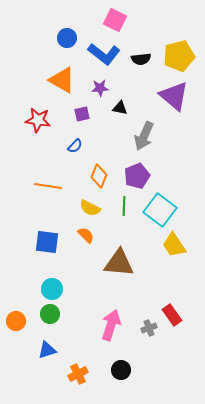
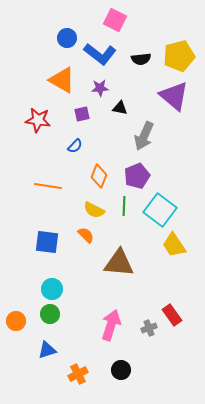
blue L-shape: moved 4 px left
yellow semicircle: moved 4 px right, 2 px down
